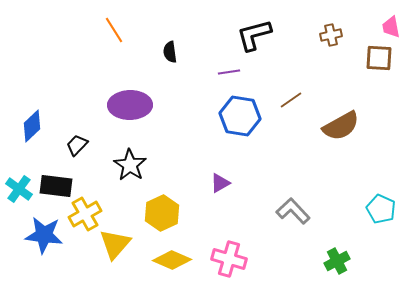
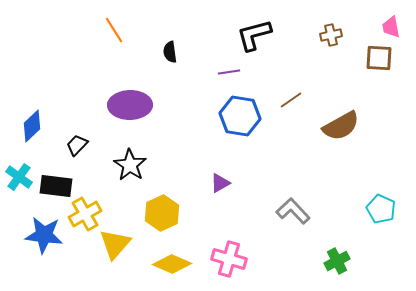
cyan cross: moved 12 px up
yellow diamond: moved 4 px down
